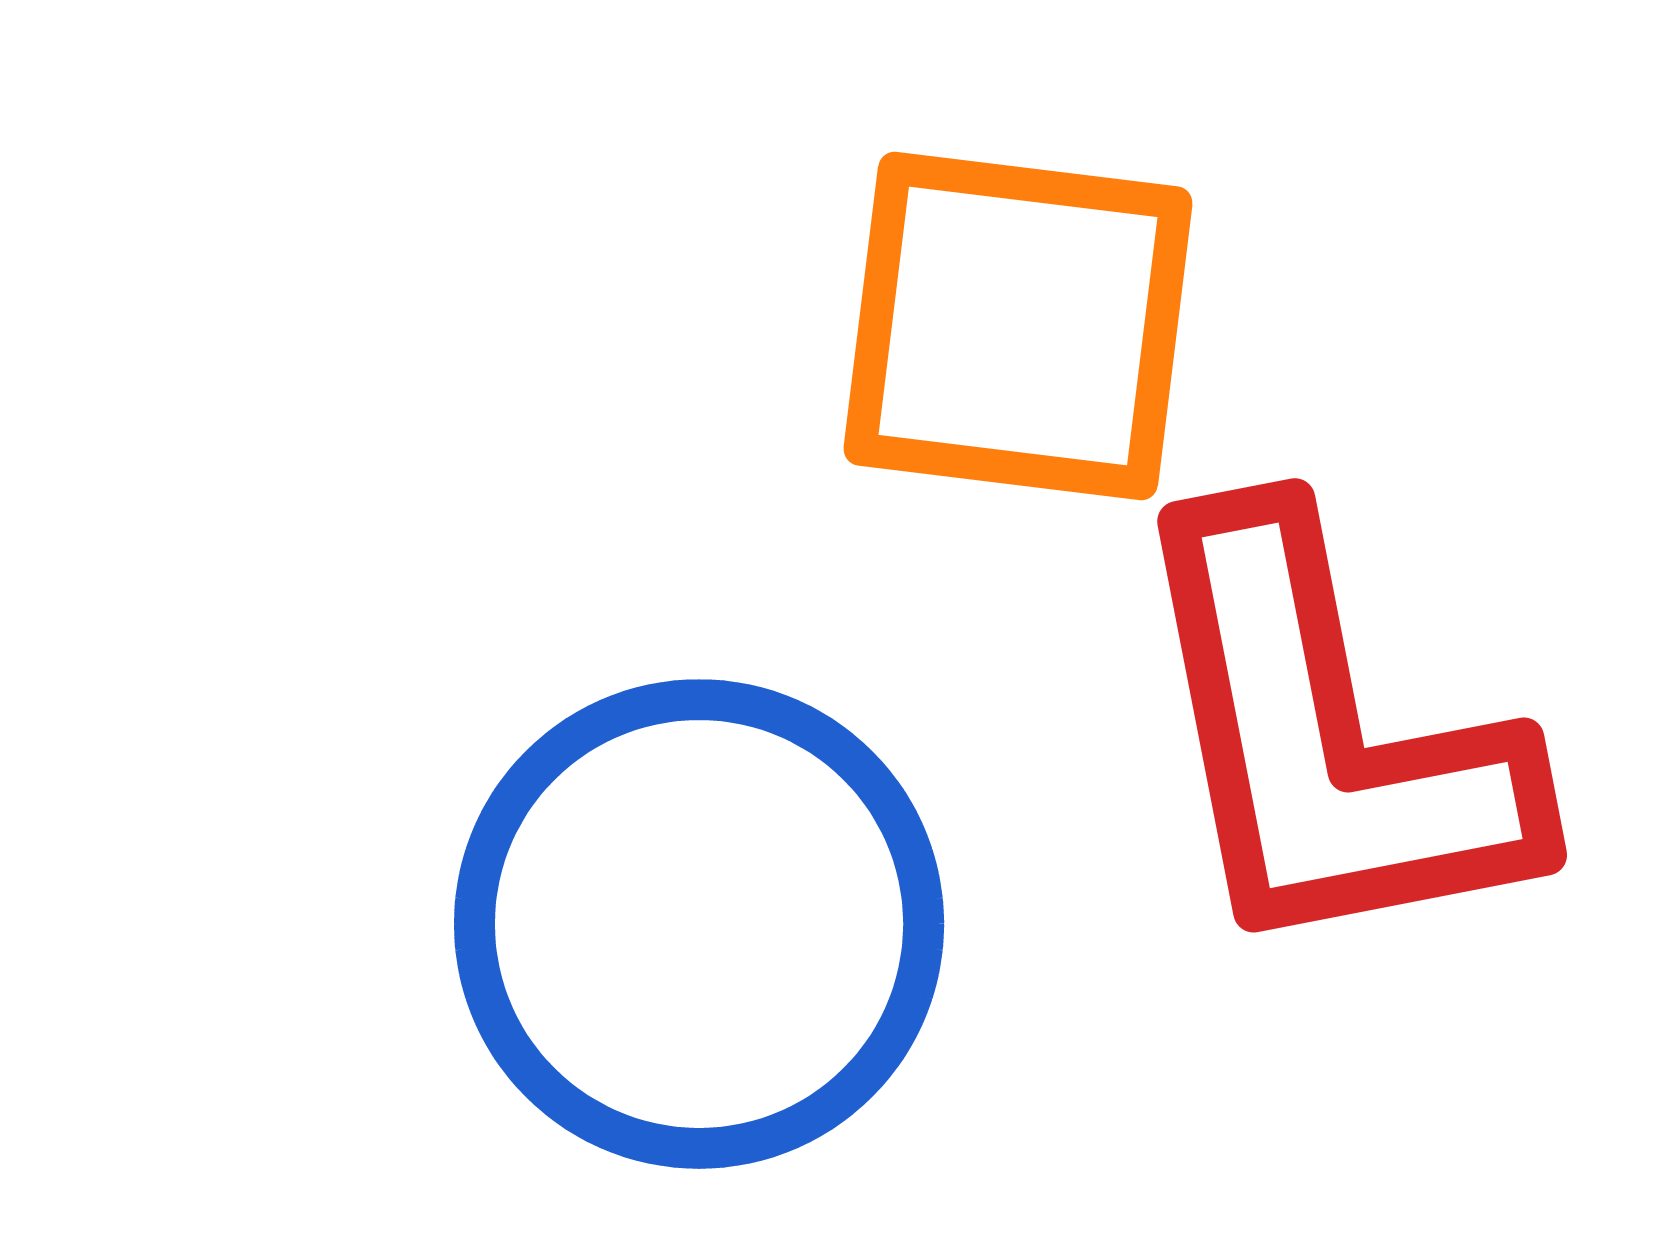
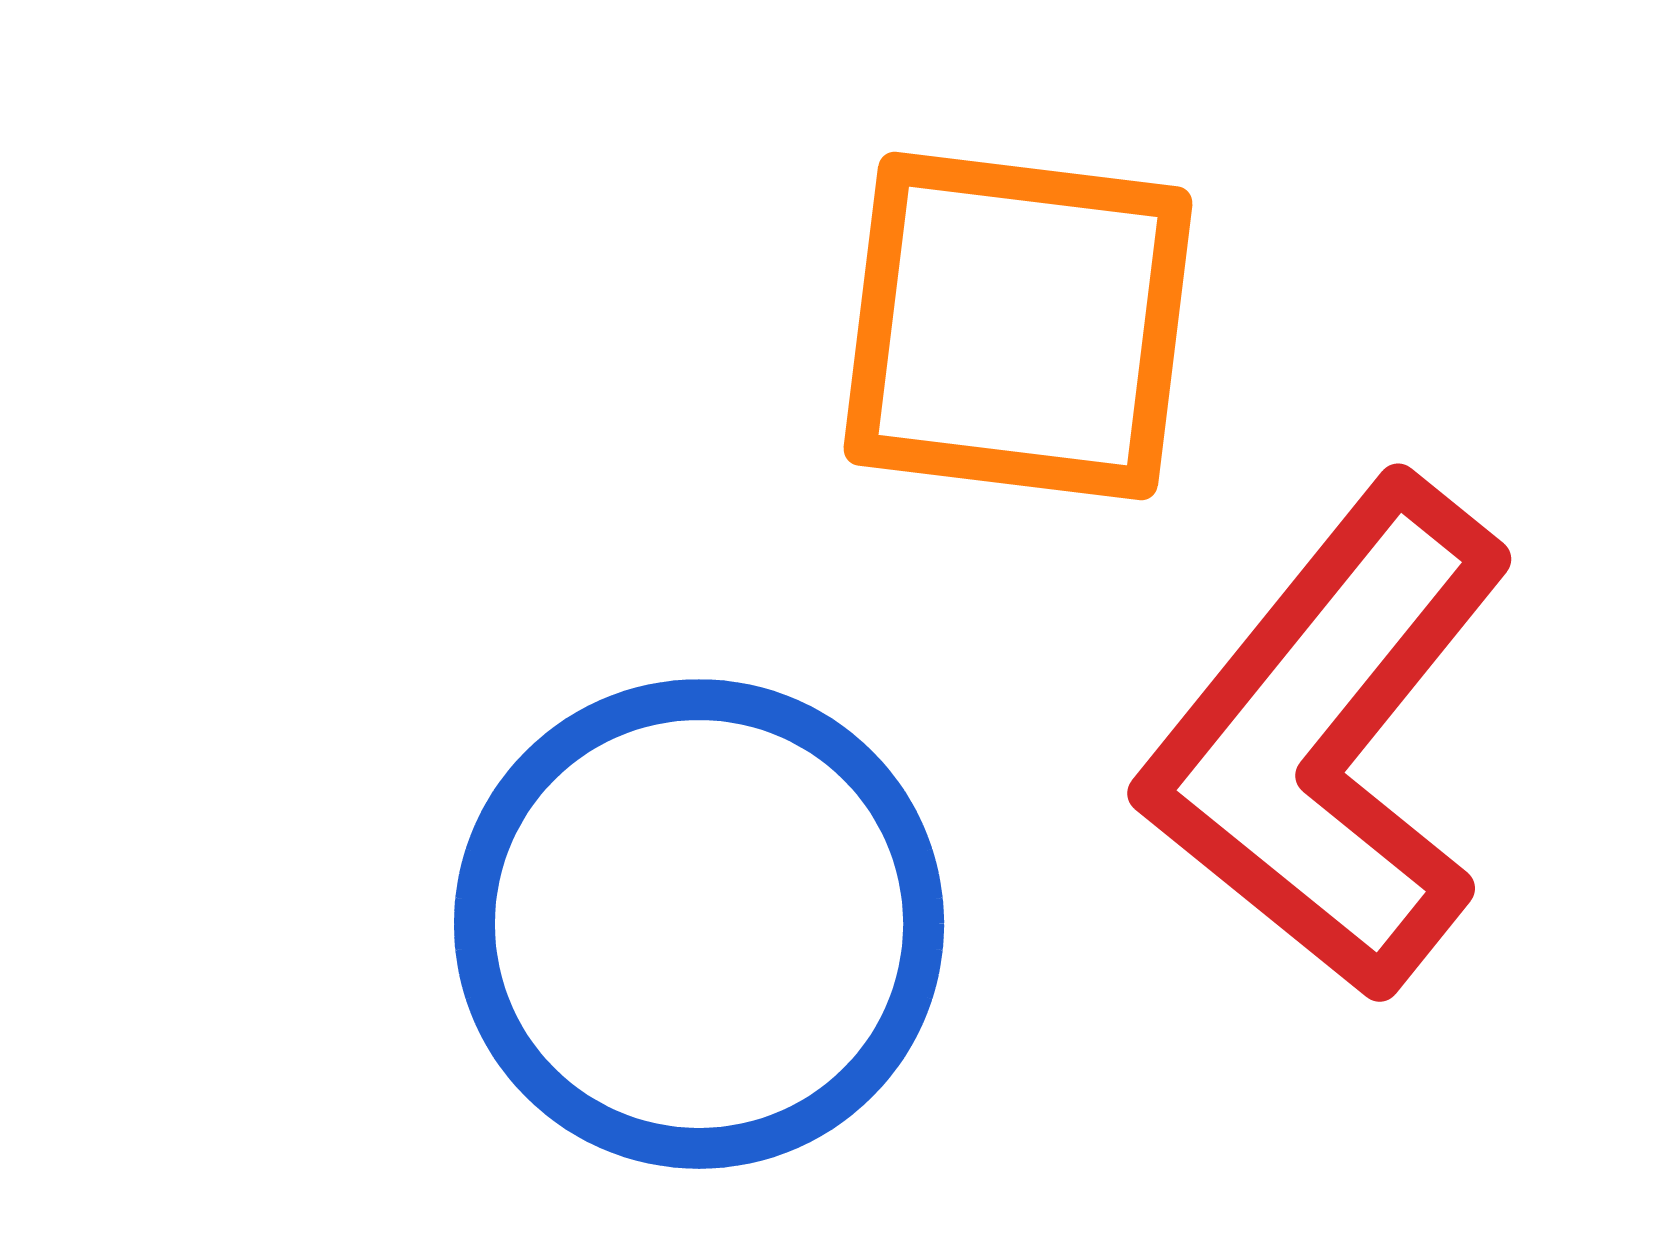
red L-shape: rotated 50 degrees clockwise
